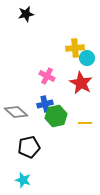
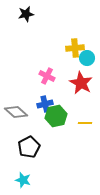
black pentagon: rotated 15 degrees counterclockwise
